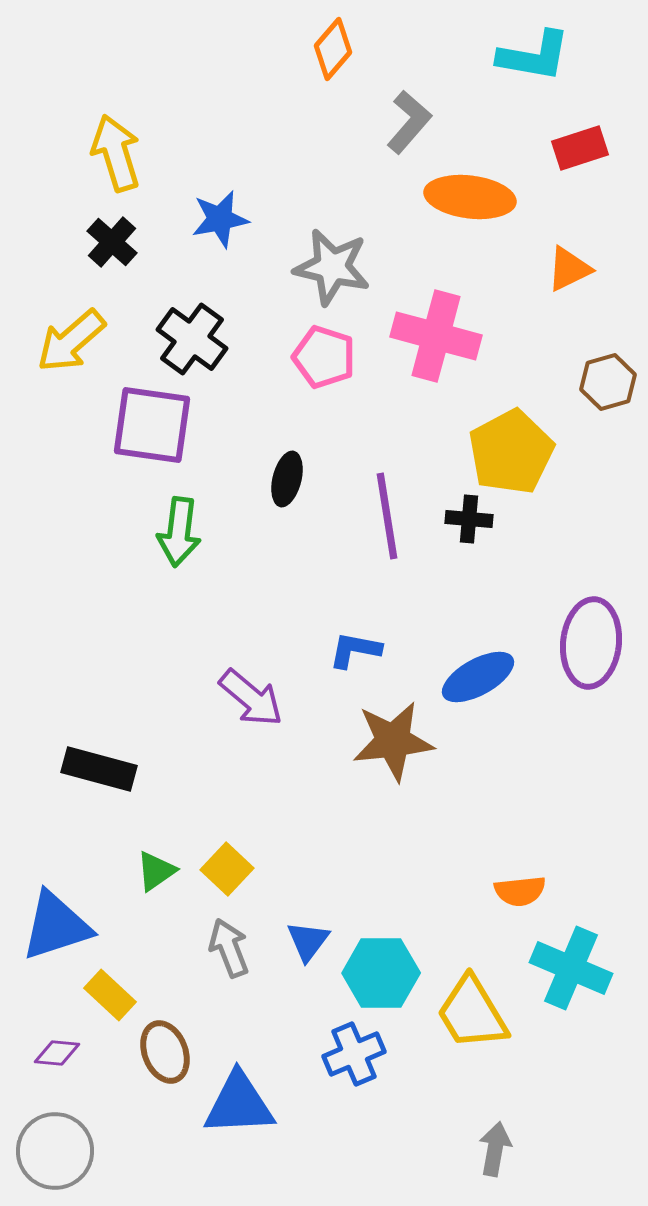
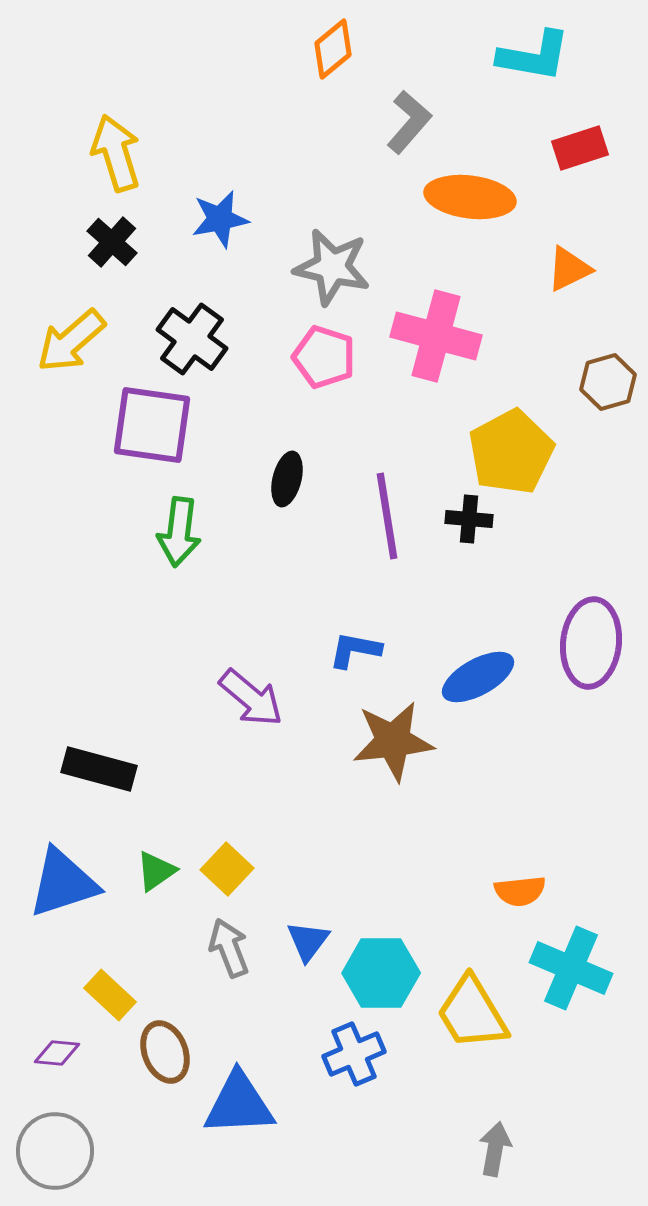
orange diamond at (333, 49): rotated 10 degrees clockwise
blue triangle at (56, 926): moved 7 px right, 43 px up
